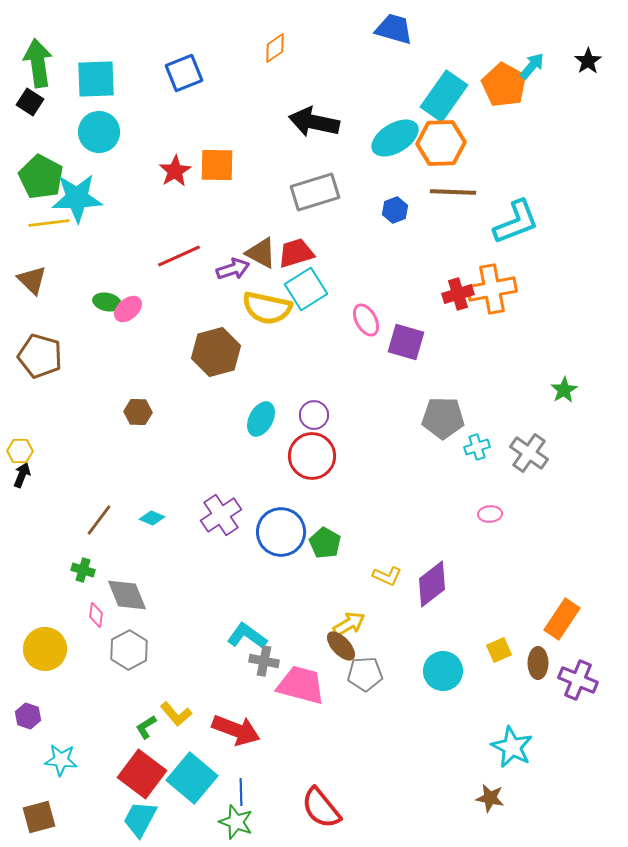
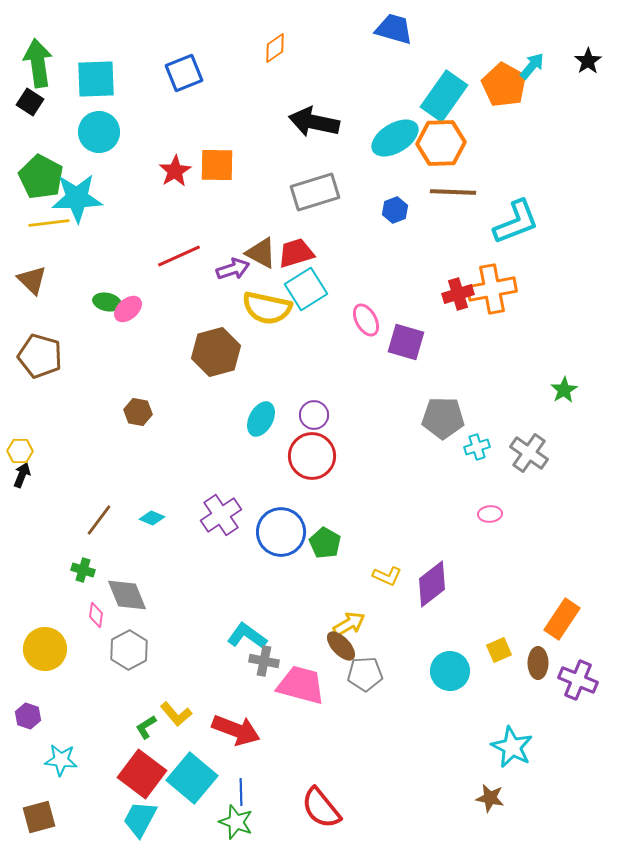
brown hexagon at (138, 412): rotated 8 degrees clockwise
cyan circle at (443, 671): moved 7 px right
